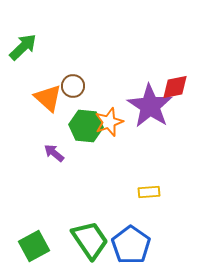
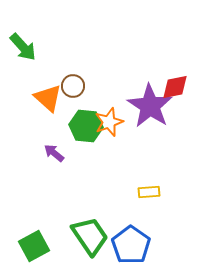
green arrow: rotated 92 degrees clockwise
green trapezoid: moved 4 px up
